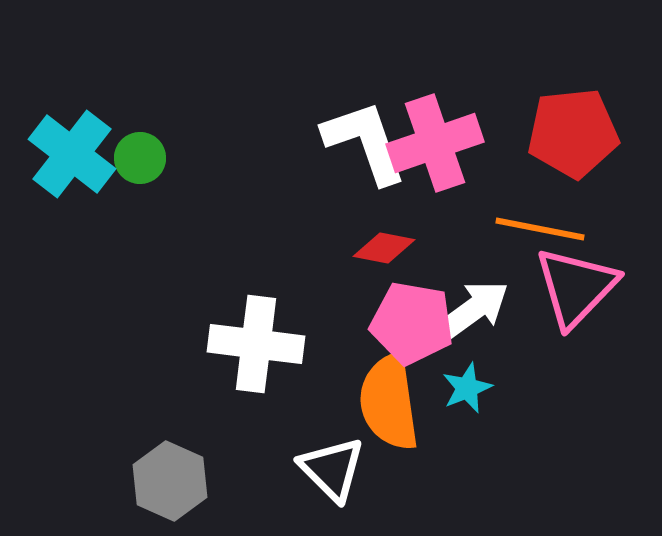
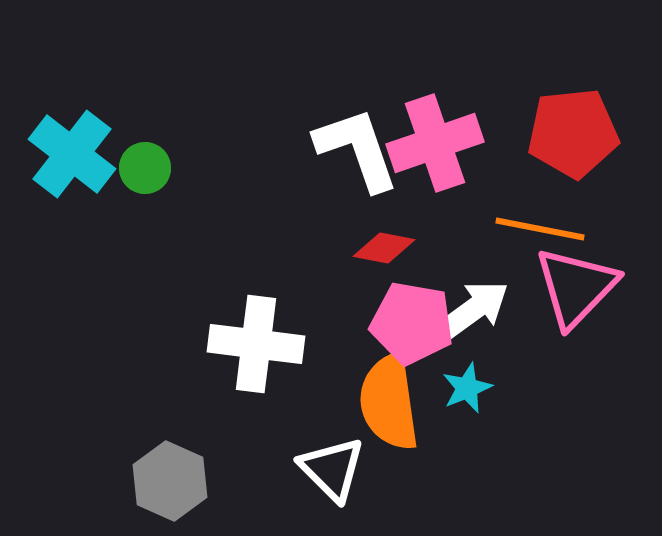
white L-shape: moved 8 px left, 7 px down
green circle: moved 5 px right, 10 px down
